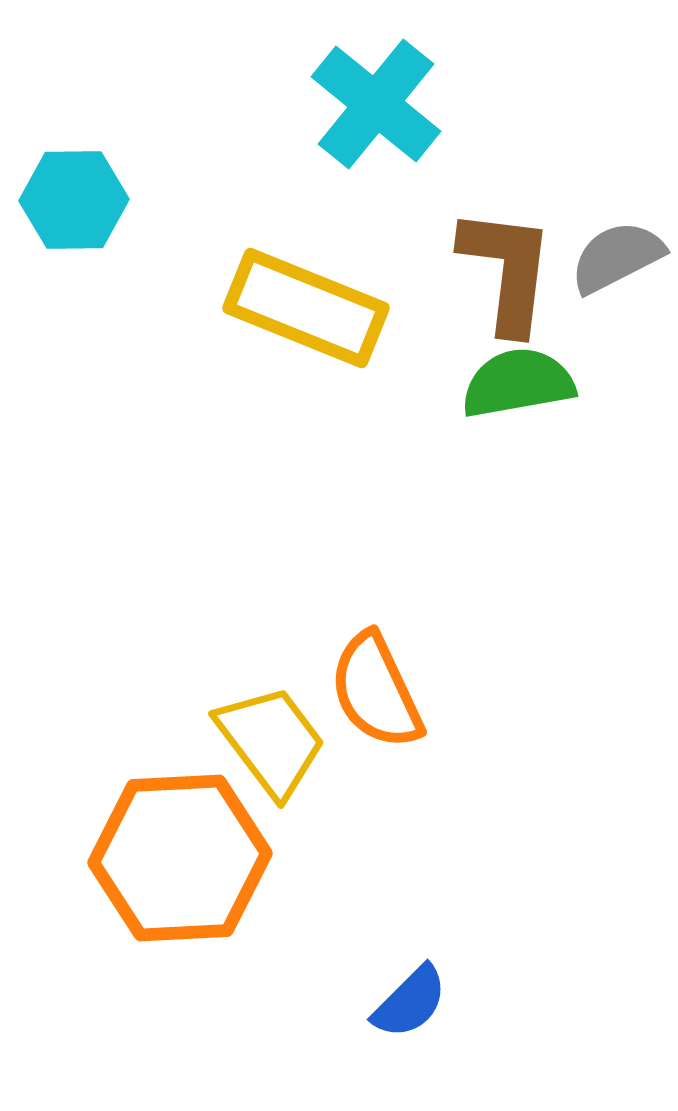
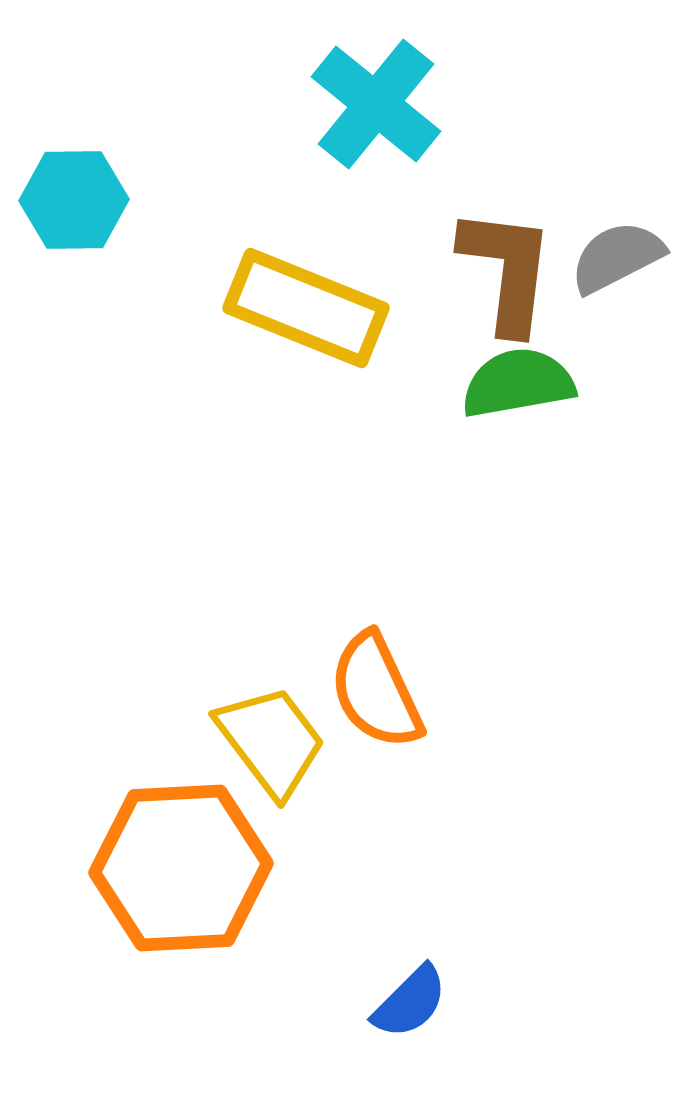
orange hexagon: moved 1 px right, 10 px down
